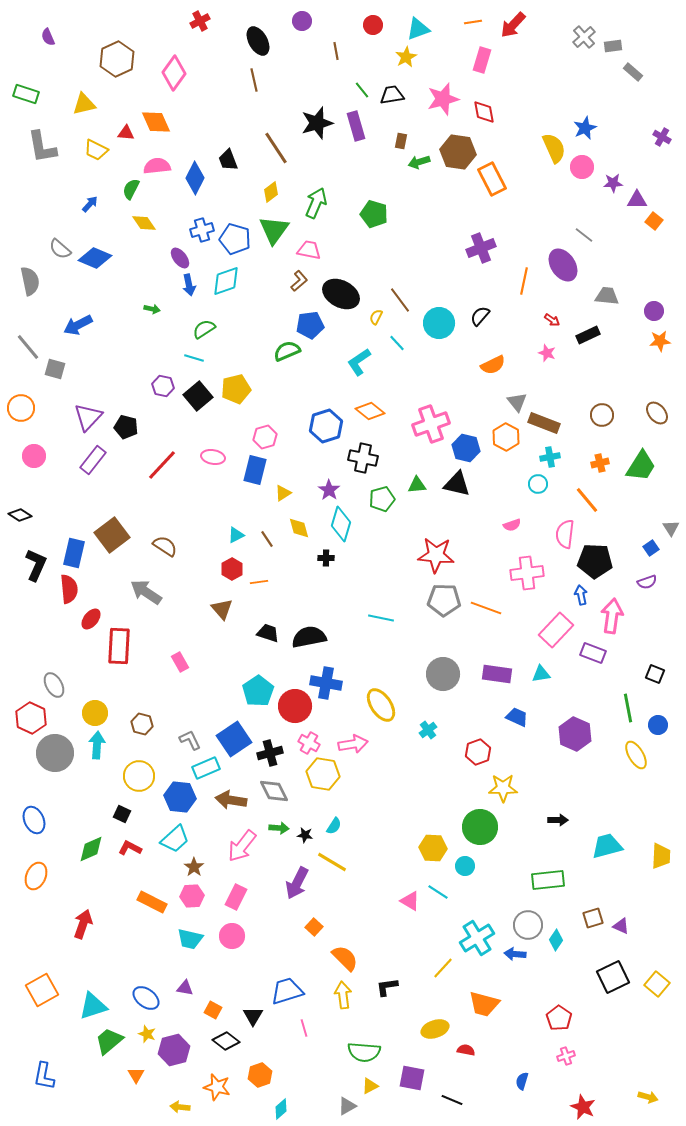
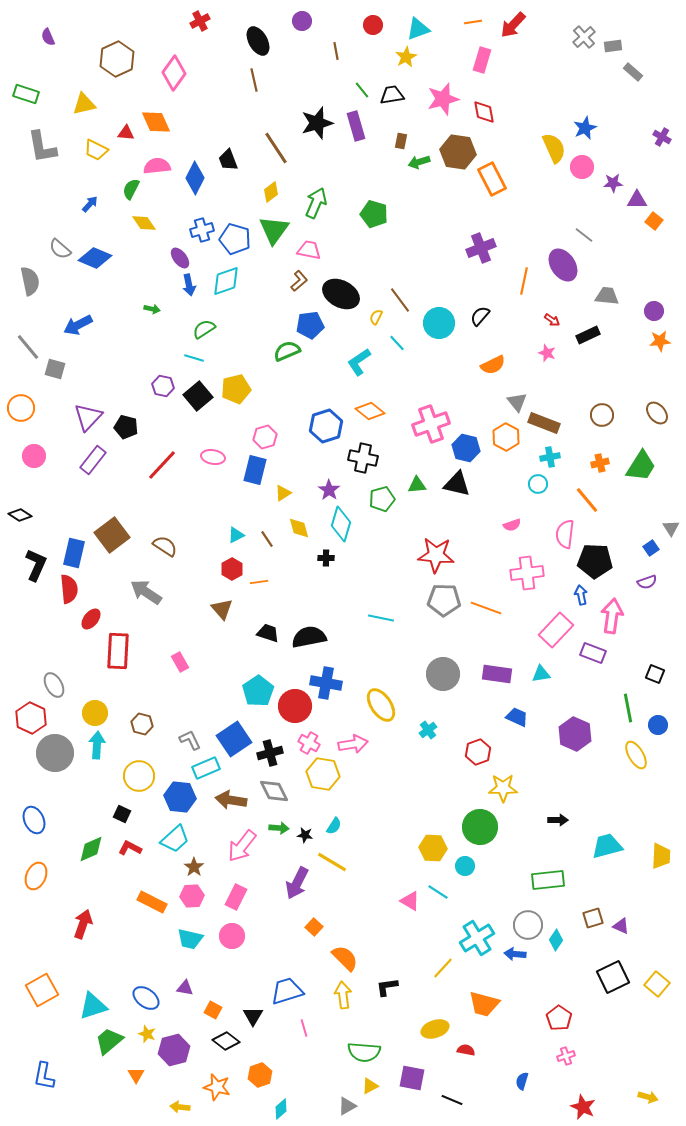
red rectangle at (119, 646): moved 1 px left, 5 px down
